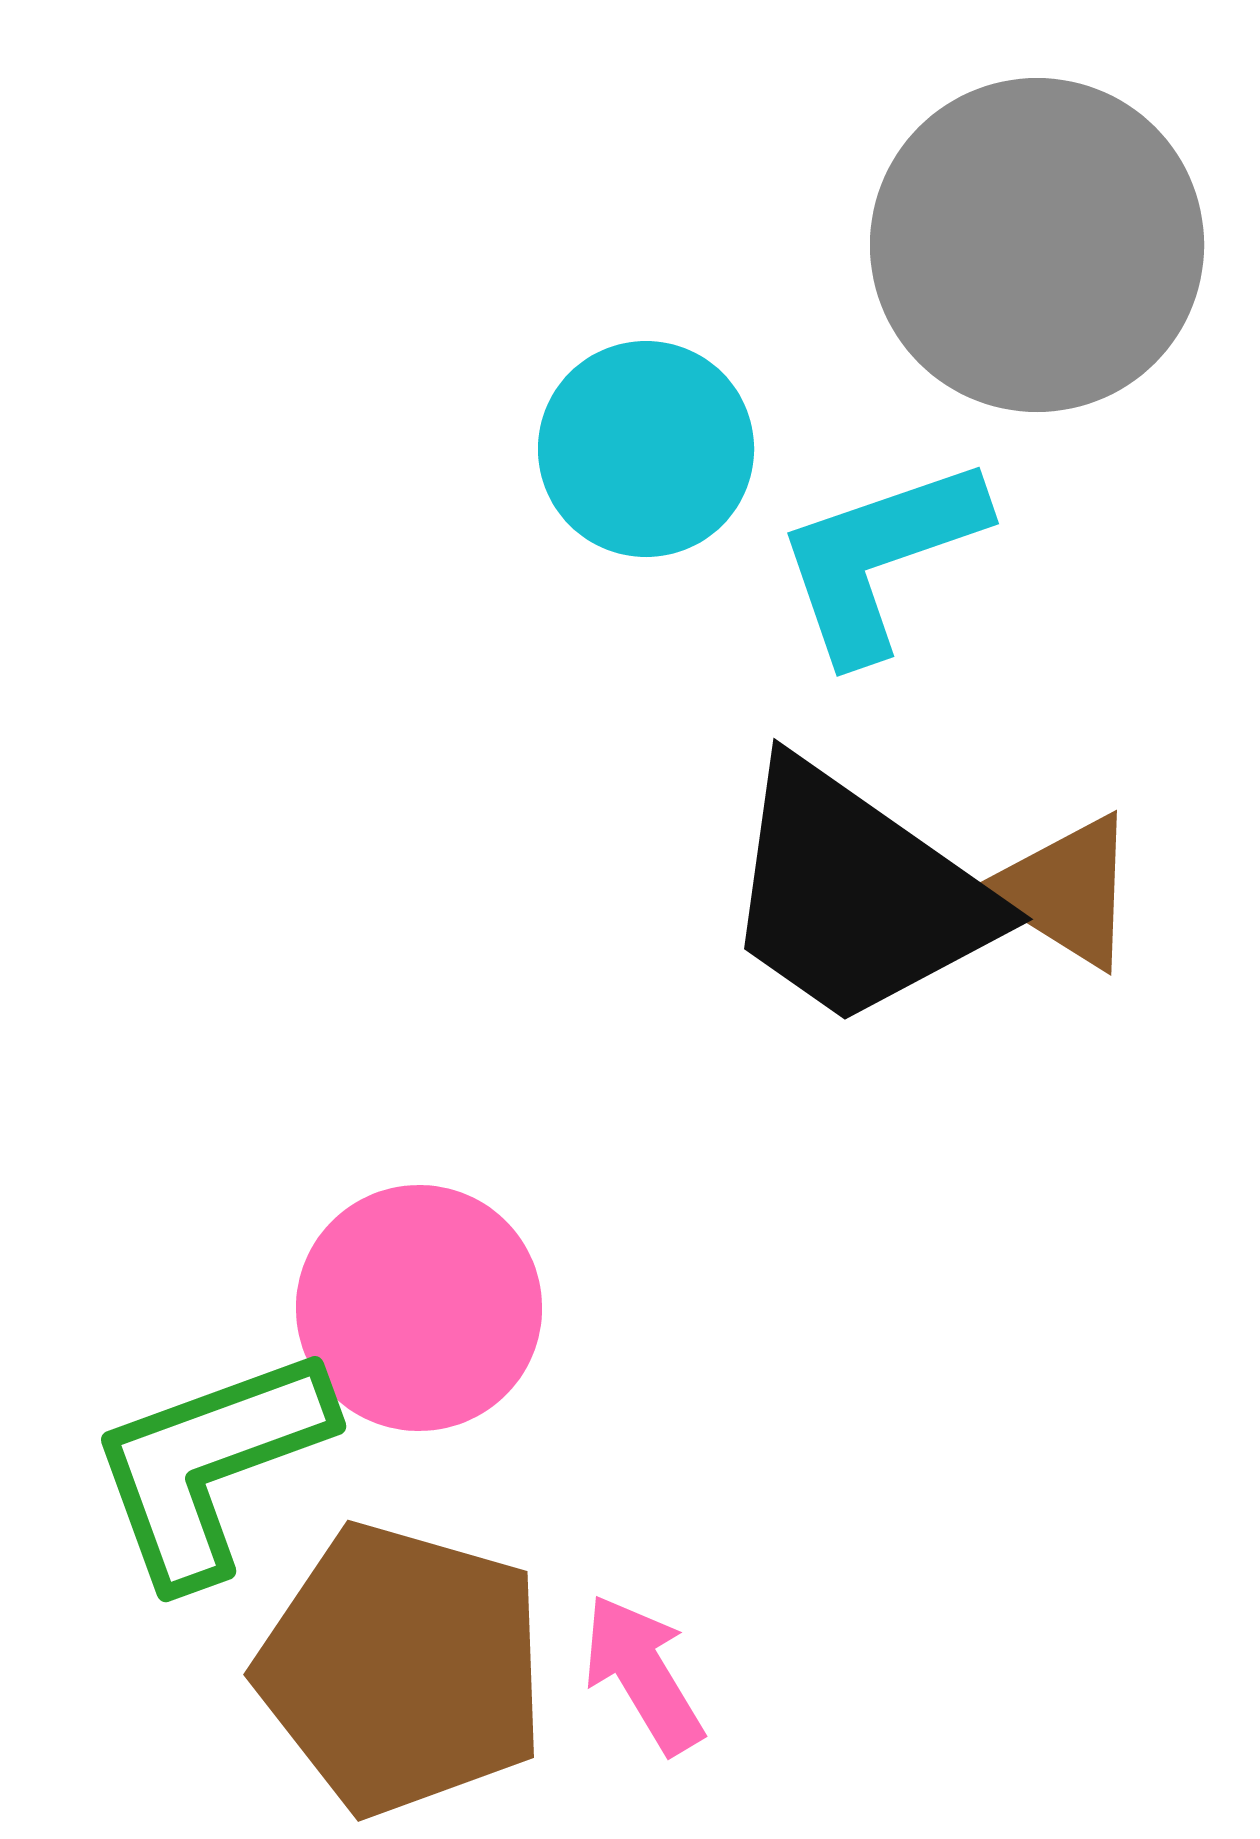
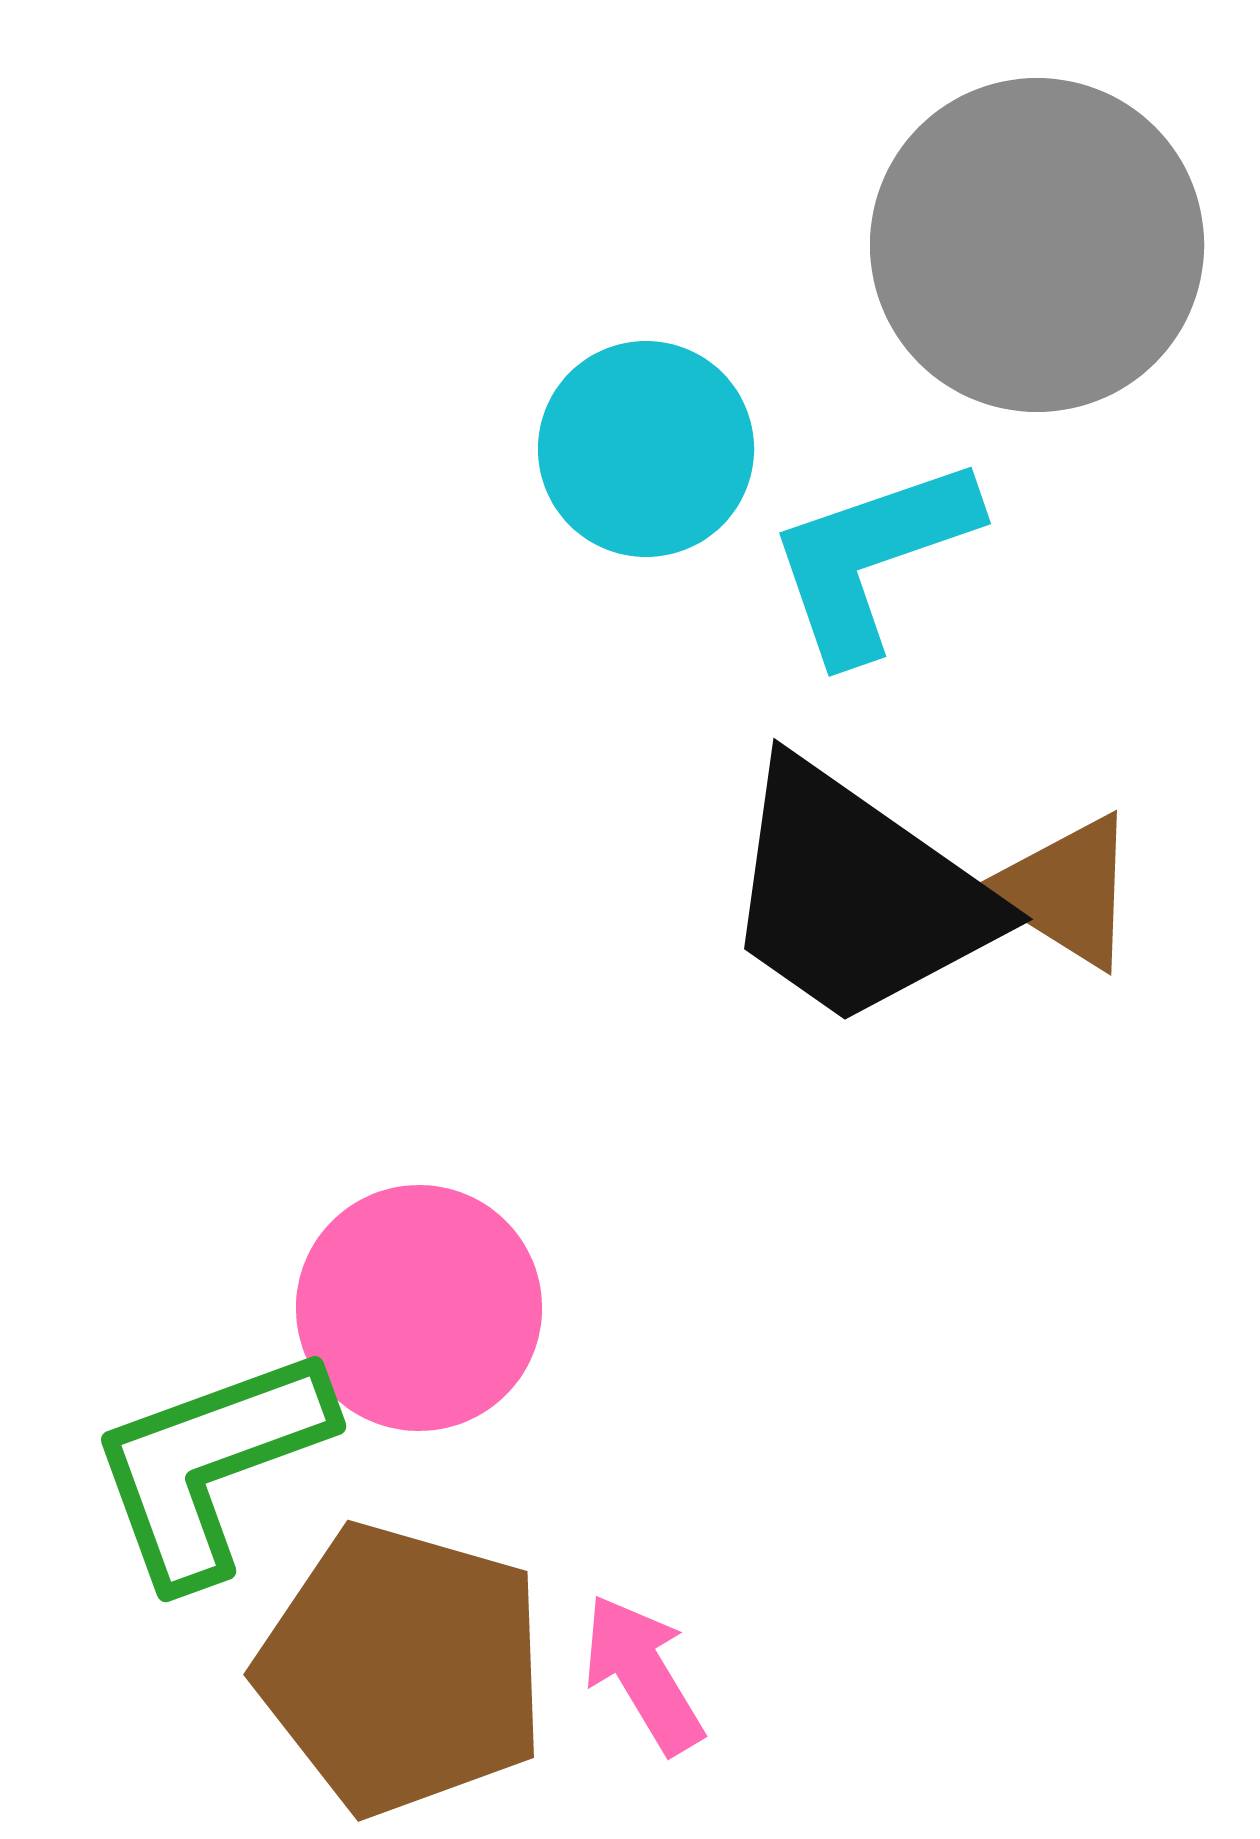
cyan L-shape: moved 8 px left
